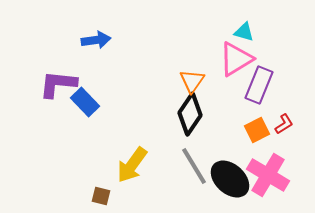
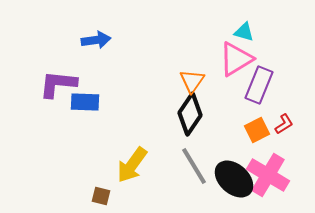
blue rectangle: rotated 44 degrees counterclockwise
black ellipse: moved 4 px right
